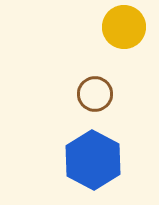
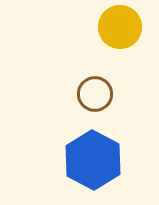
yellow circle: moved 4 px left
